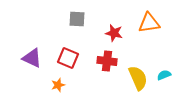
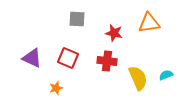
cyan semicircle: moved 2 px right
orange star: moved 2 px left, 3 px down
